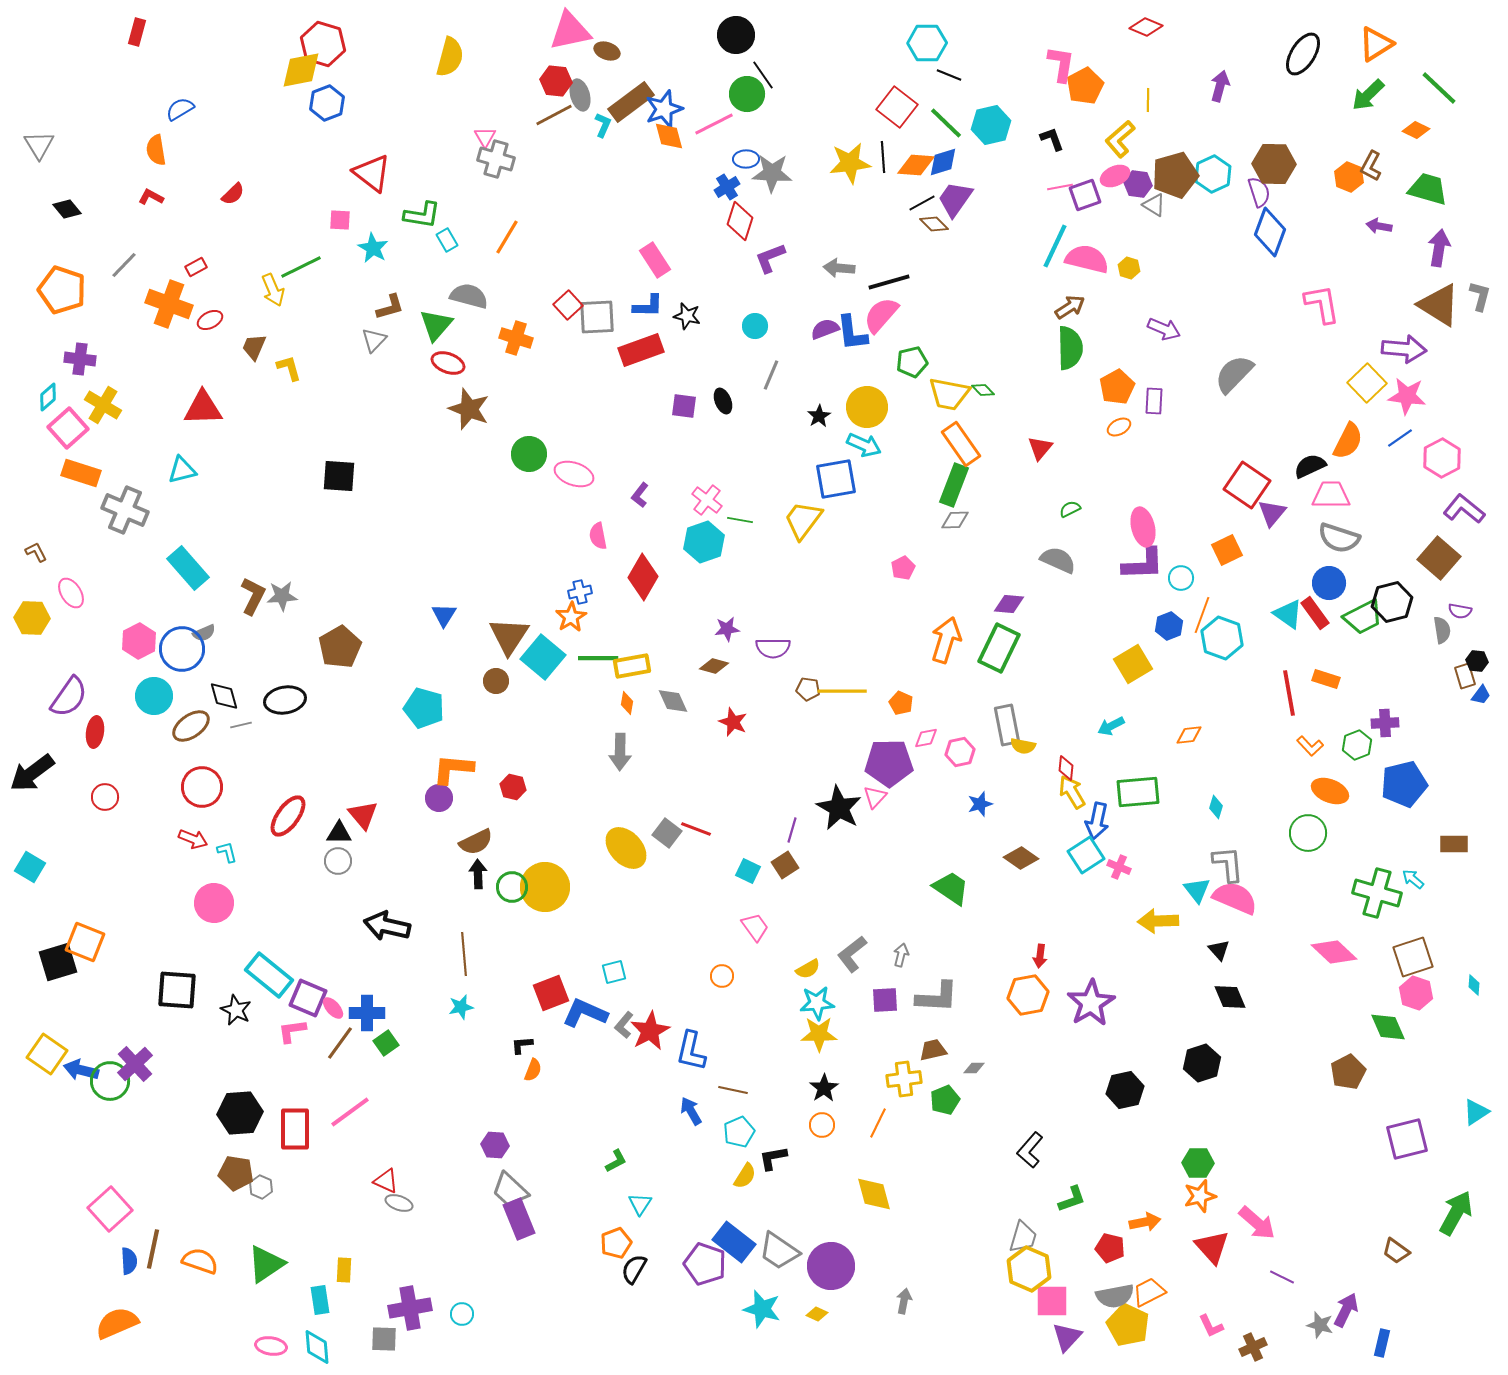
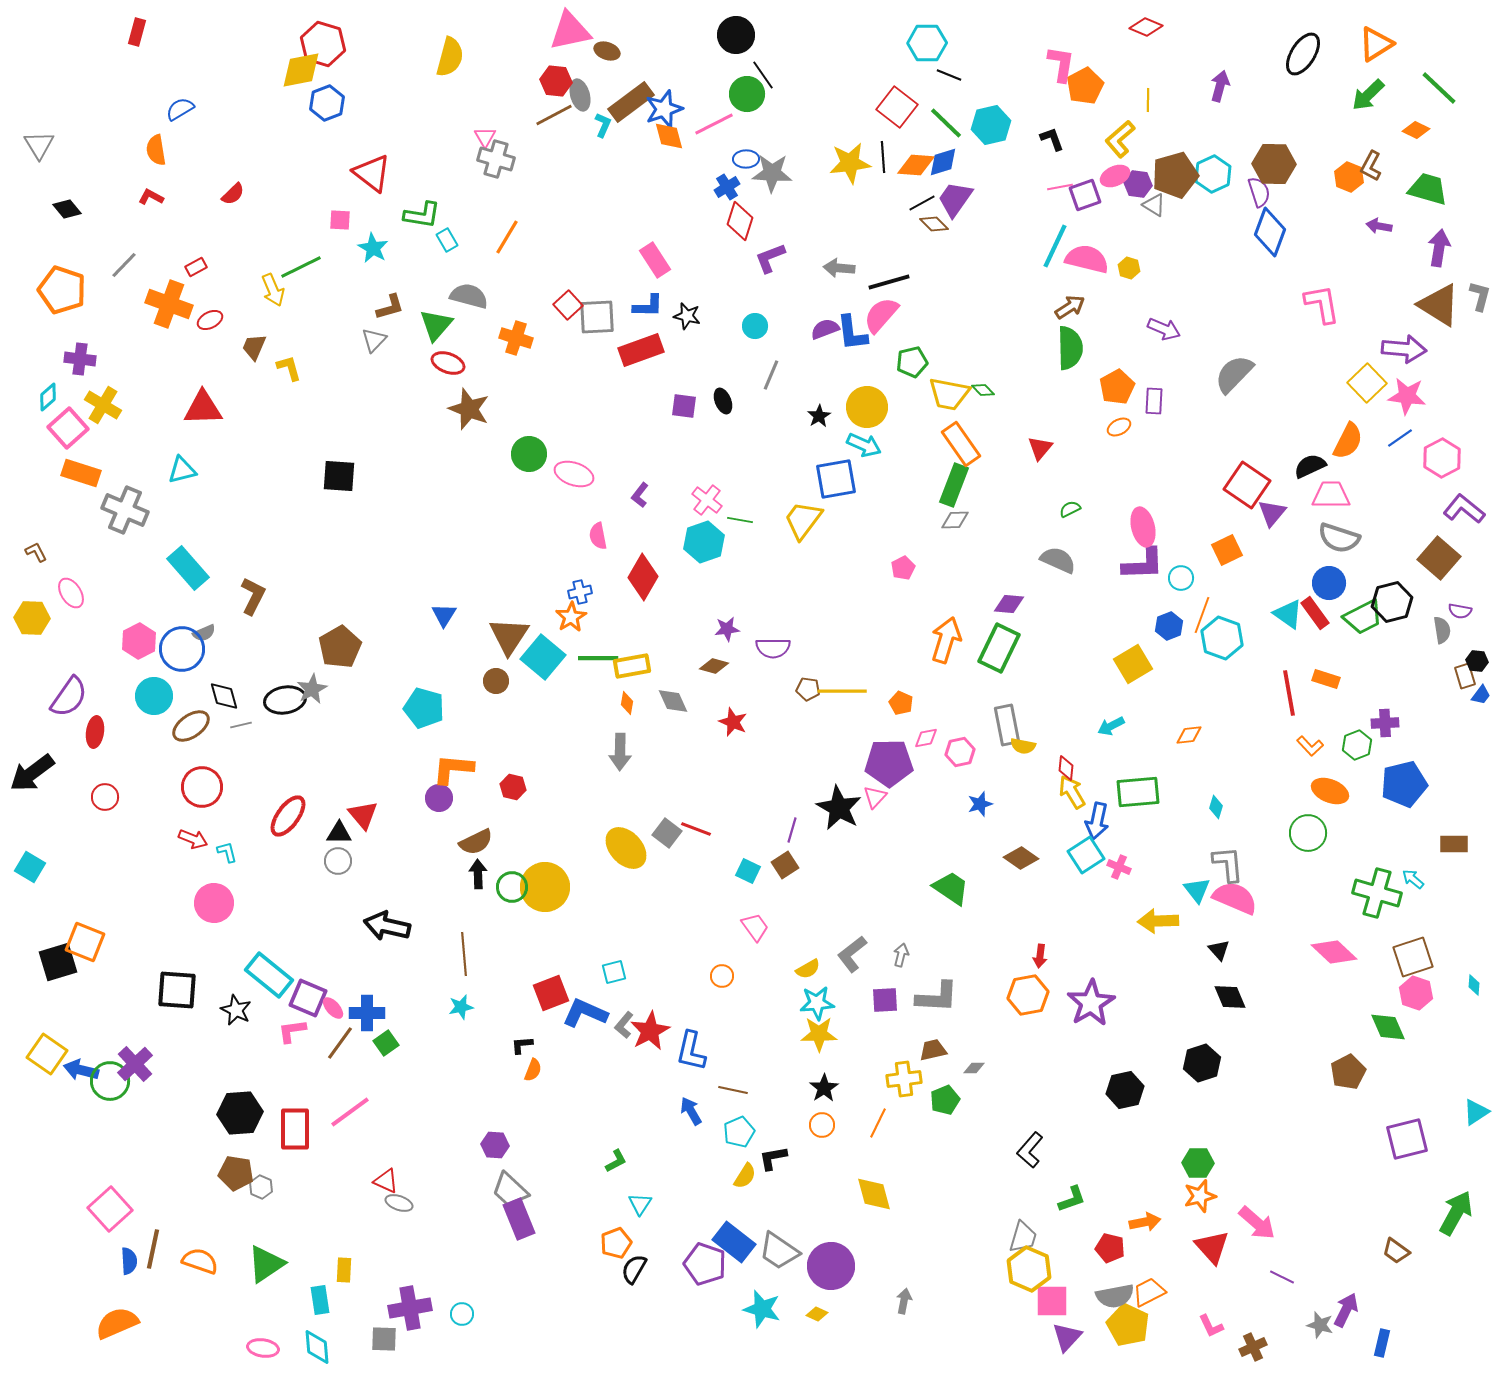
gray star at (282, 596): moved 30 px right, 93 px down; rotated 24 degrees counterclockwise
pink ellipse at (271, 1346): moved 8 px left, 2 px down
